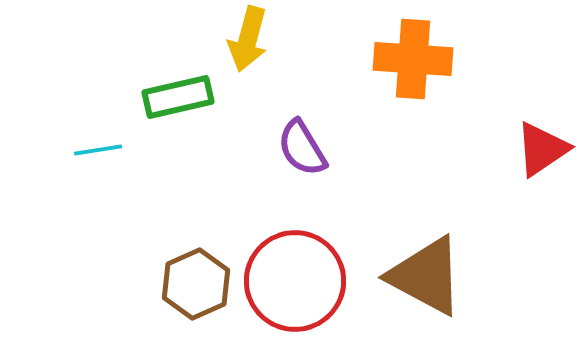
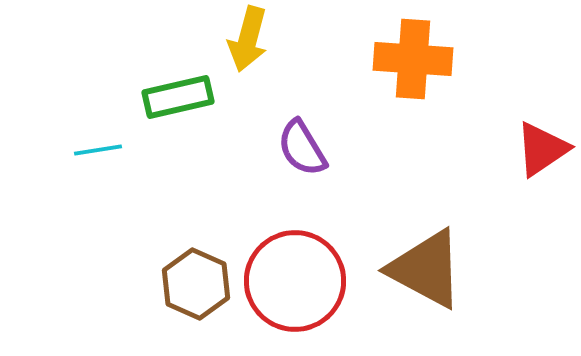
brown triangle: moved 7 px up
brown hexagon: rotated 12 degrees counterclockwise
